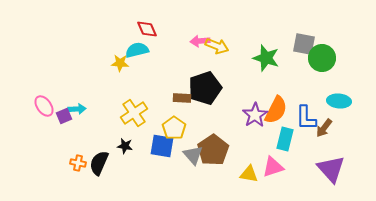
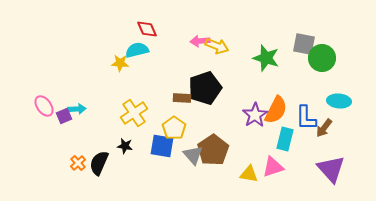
orange cross: rotated 35 degrees clockwise
